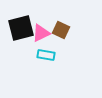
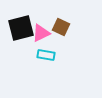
brown square: moved 3 px up
